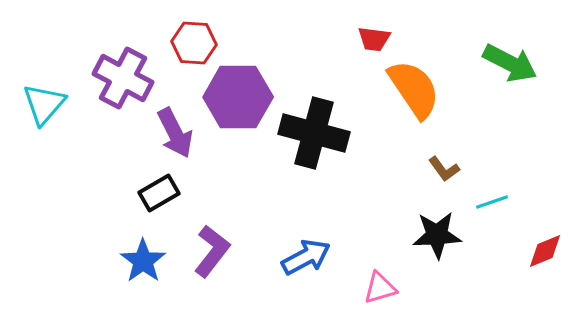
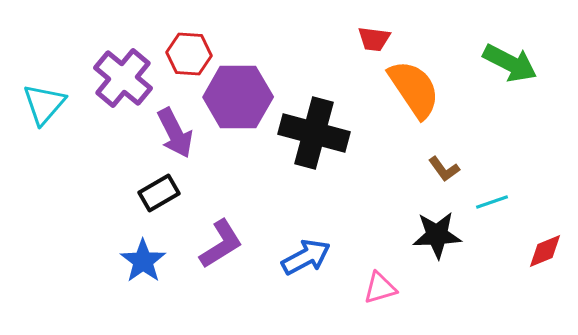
red hexagon: moved 5 px left, 11 px down
purple cross: rotated 12 degrees clockwise
purple L-shape: moved 9 px right, 7 px up; rotated 20 degrees clockwise
